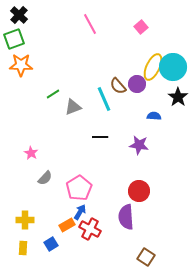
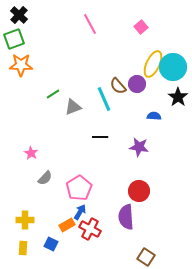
yellow ellipse: moved 3 px up
purple star: moved 2 px down
blue square: rotated 32 degrees counterclockwise
